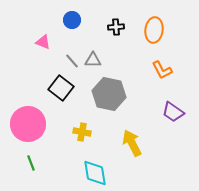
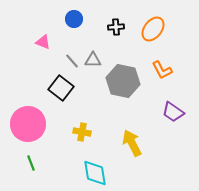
blue circle: moved 2 px right, 1 px up
orange ellipse: moved 1 px left, 1 px up; rotated 30 degrees clockwise
gray hexagon: moved 14 px right, 13 px up
